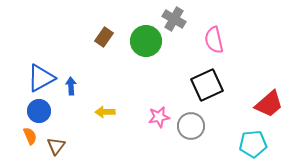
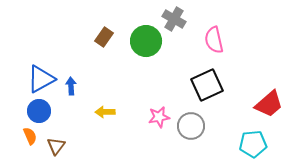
blue triangle: moved 1 px down
